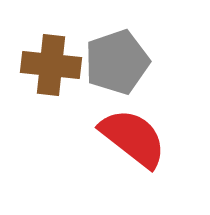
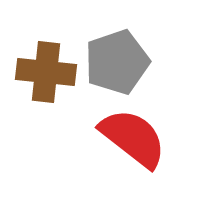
brown cross: moved 5 px left, 7 px down
